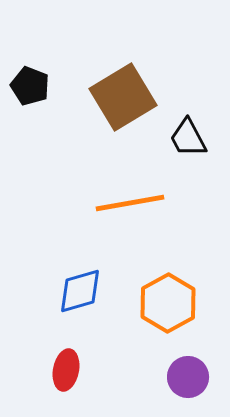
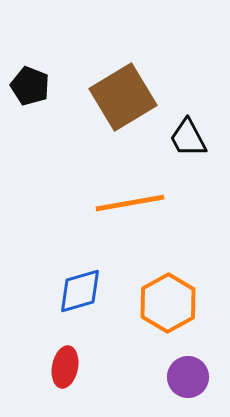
red ellipse: moved 1 px left, 3 px up
